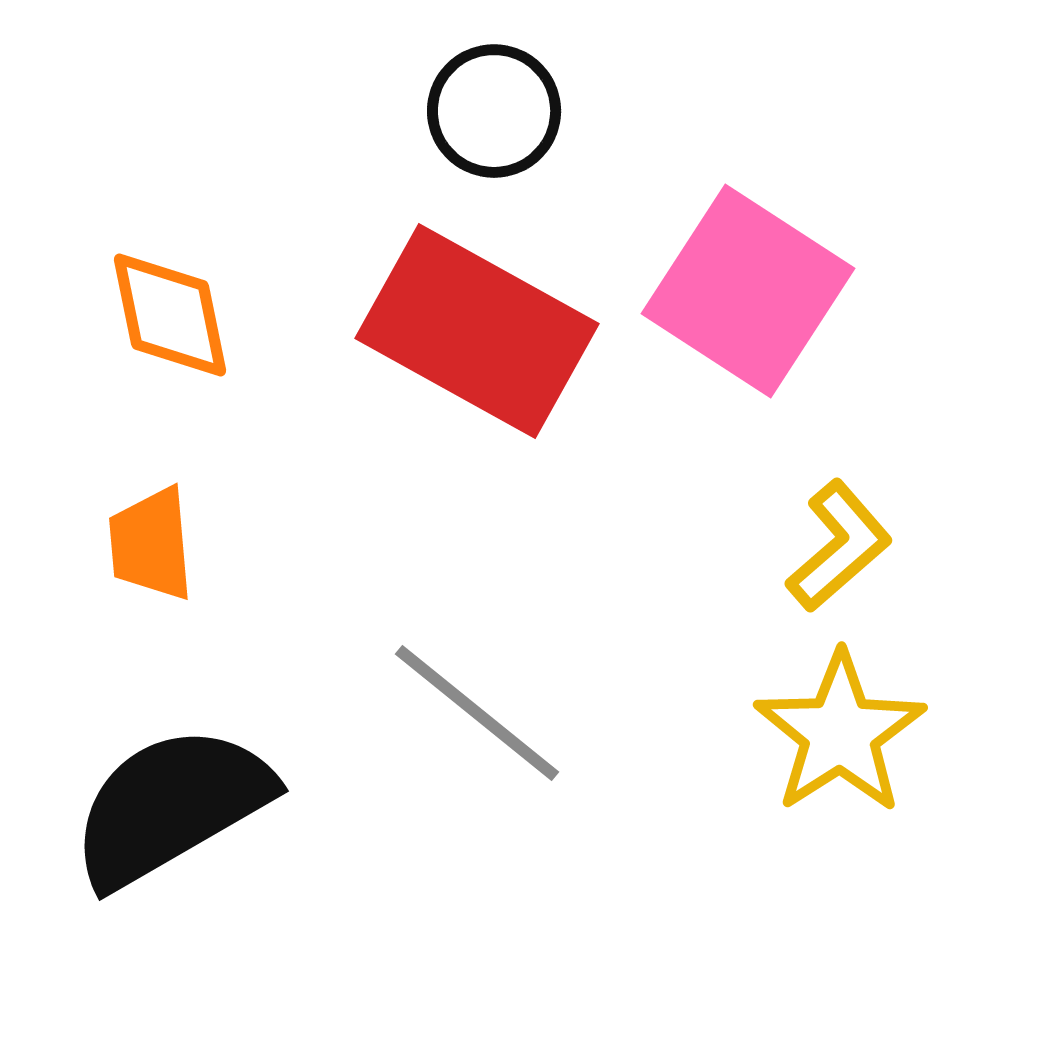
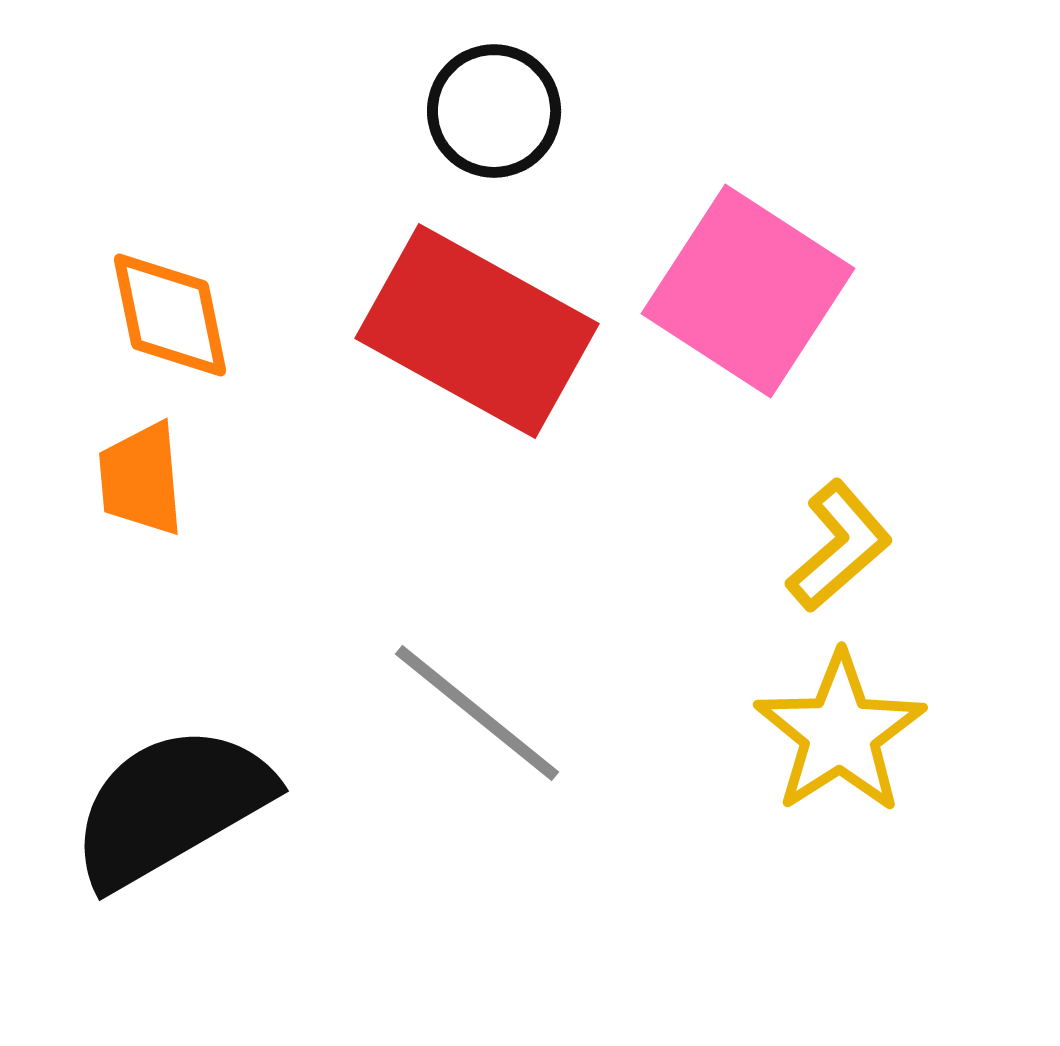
orange trapezoid: moved 10 px left, 65 px up
